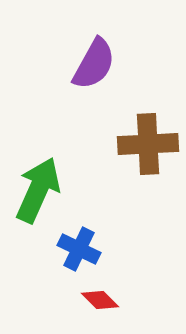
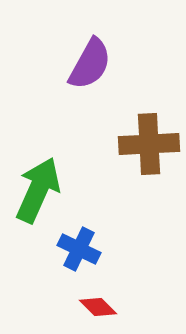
purple semicircle: moved 4 px left
brown cross: moved 1 px right
red diamond: moved 2 px left, 7 px down
